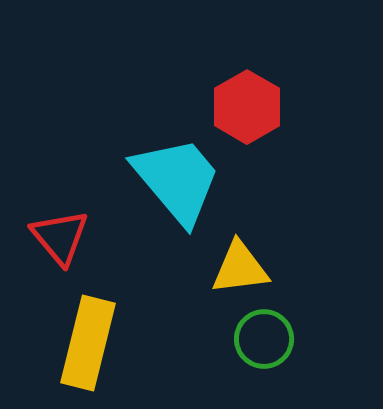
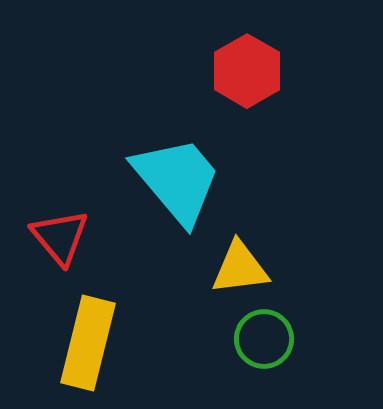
red hexagon: moved 36 px up
